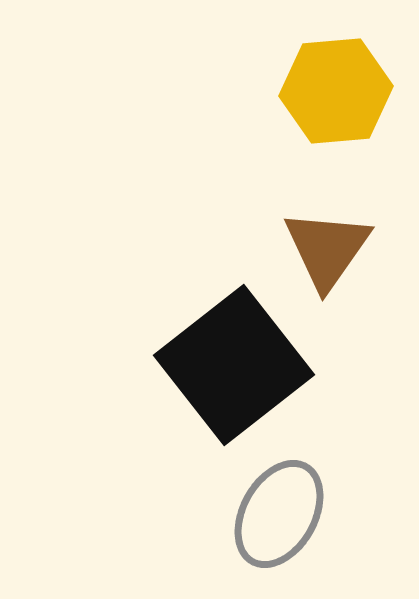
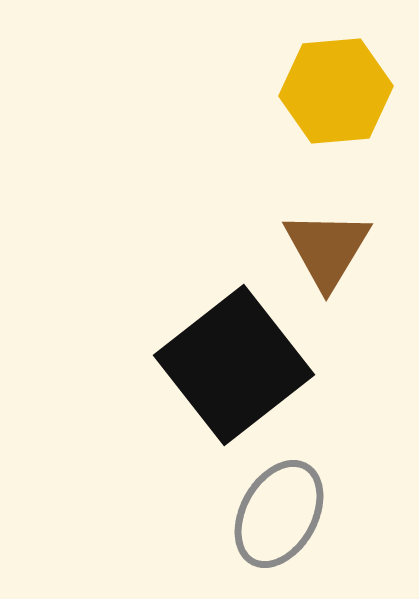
brown triangle: rotated 4 degrees counterclockwise
